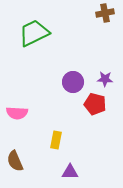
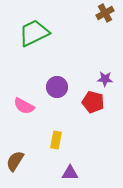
brown cross: rotated 18 degrees counterclockwise
purple circle: moved 16 px left, 5 px down
red pentagon: moved 2 px left, 2 px up
pink semicircle: moved 7 px right, 7 px up; rotated 25 degrees clockwise
brown semicircle: rotated 55 degrees clockwise
purple triangle: moved 1 px down
